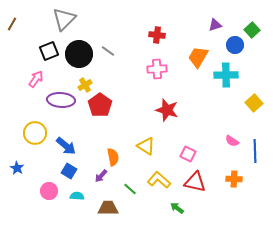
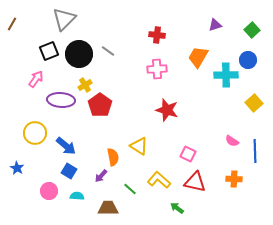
blue circle: moved 13 px right, 15 px down
yellow triangle: moved 7 px left
